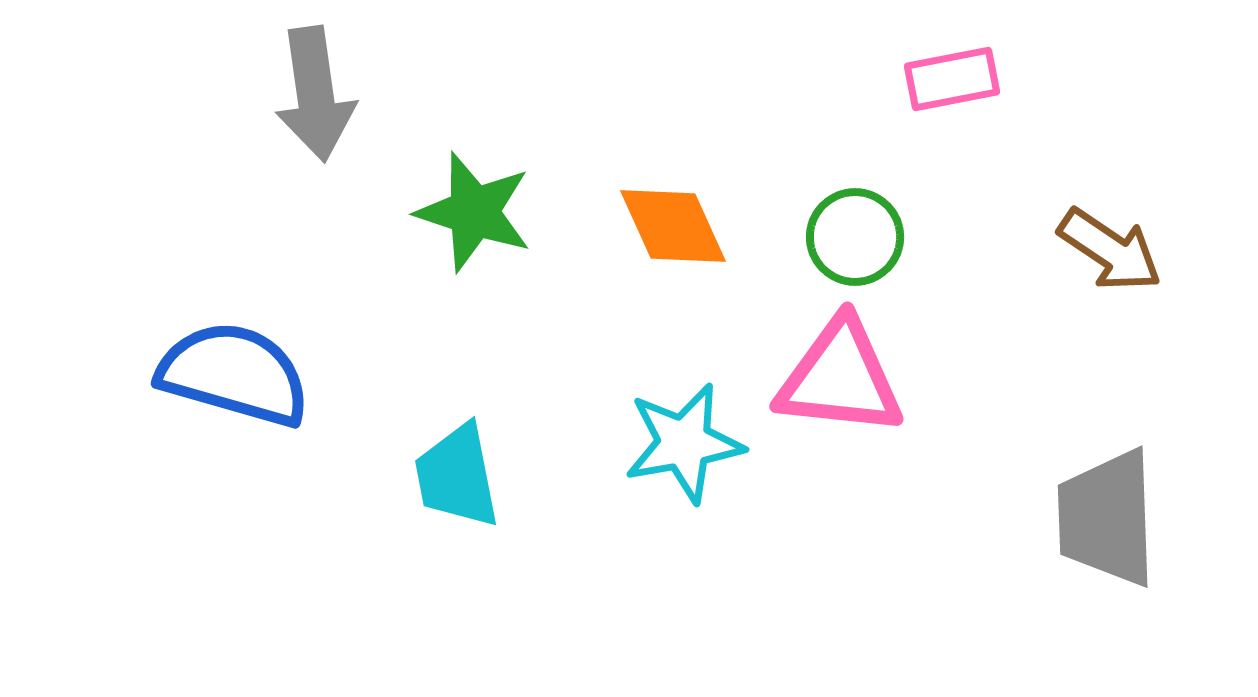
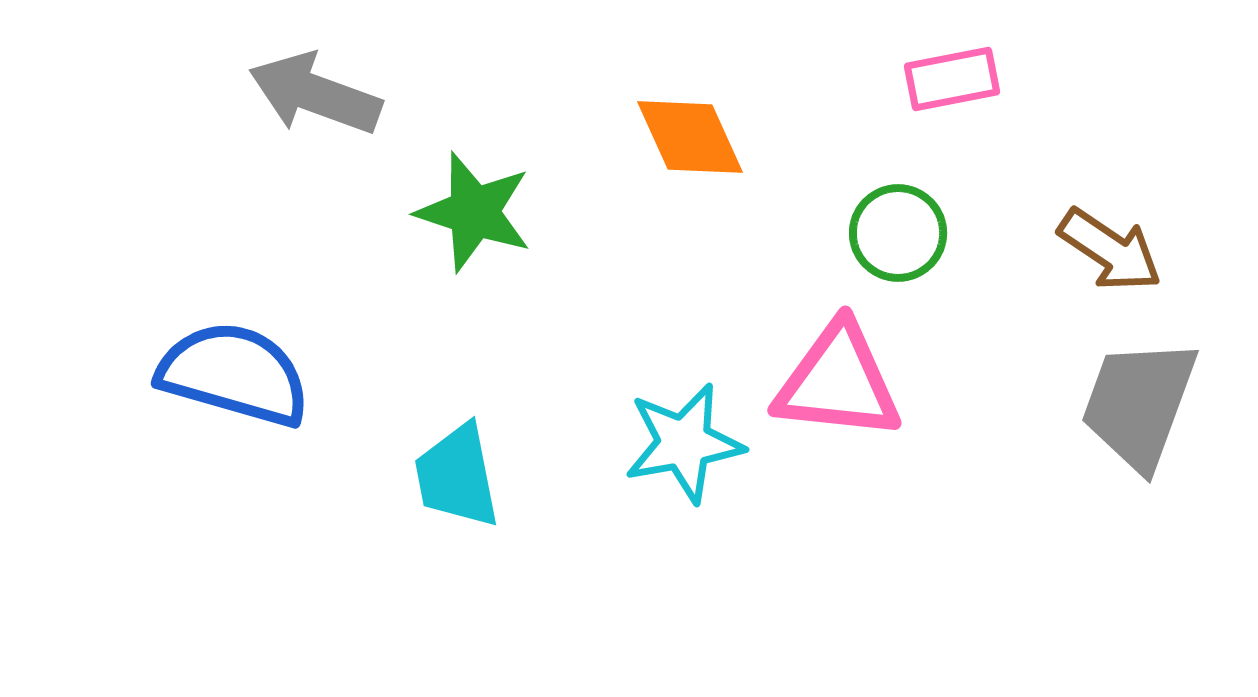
gray arrow: rotated 118 degrees clockwise
orange diamond: moved 17 px right, 89 px up
green circle: moved 43 px right, 4 px up
pink triangle: moved 2 px left, 4 px down
gray trapezoid: moved 32 px right, 114 px up; rotated 22 degrees clockwise
